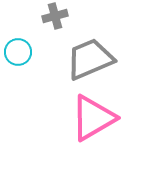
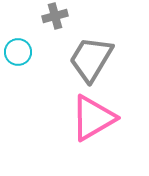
gray trapezoid: moved 1 px right; rotated 36 degrees counterclockwise
